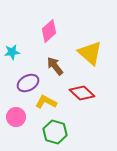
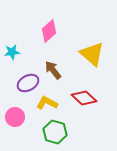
yellow triangle: moved 2 px right, 1 px down
brown arrow: moved 2 px left, 4 px down
red diamond: moved 2 px right, 5 px down
yellow L-shape: moved 1 px right, 1 px down
pink circle: moved 1 px left
